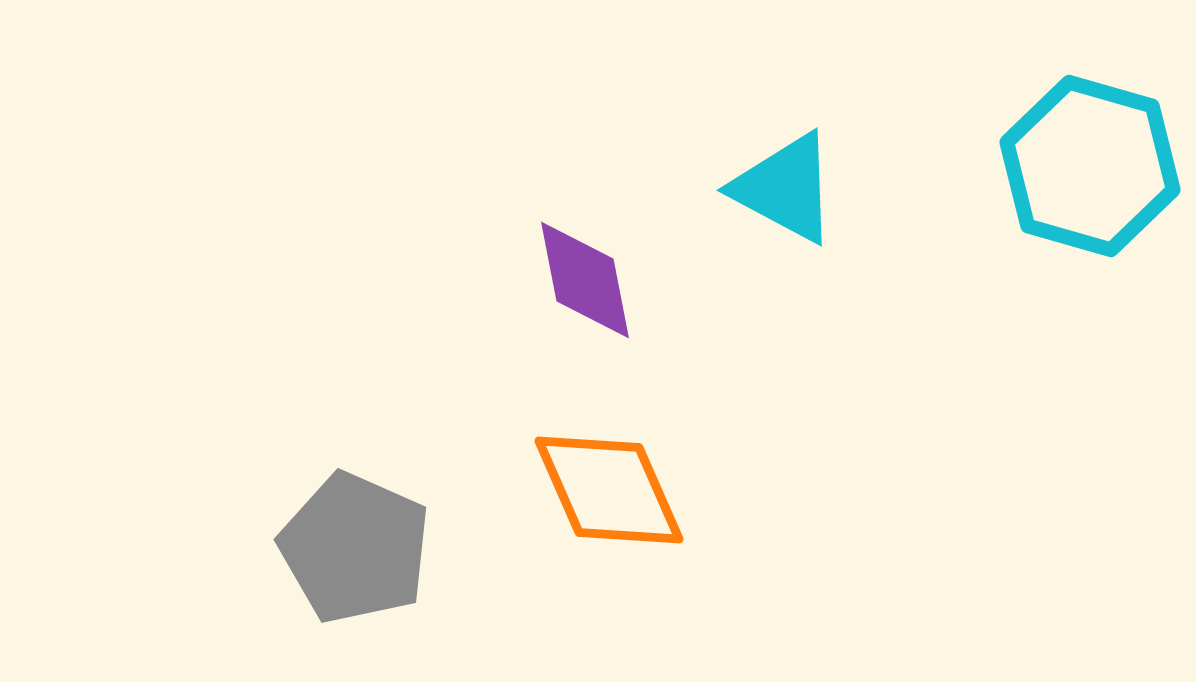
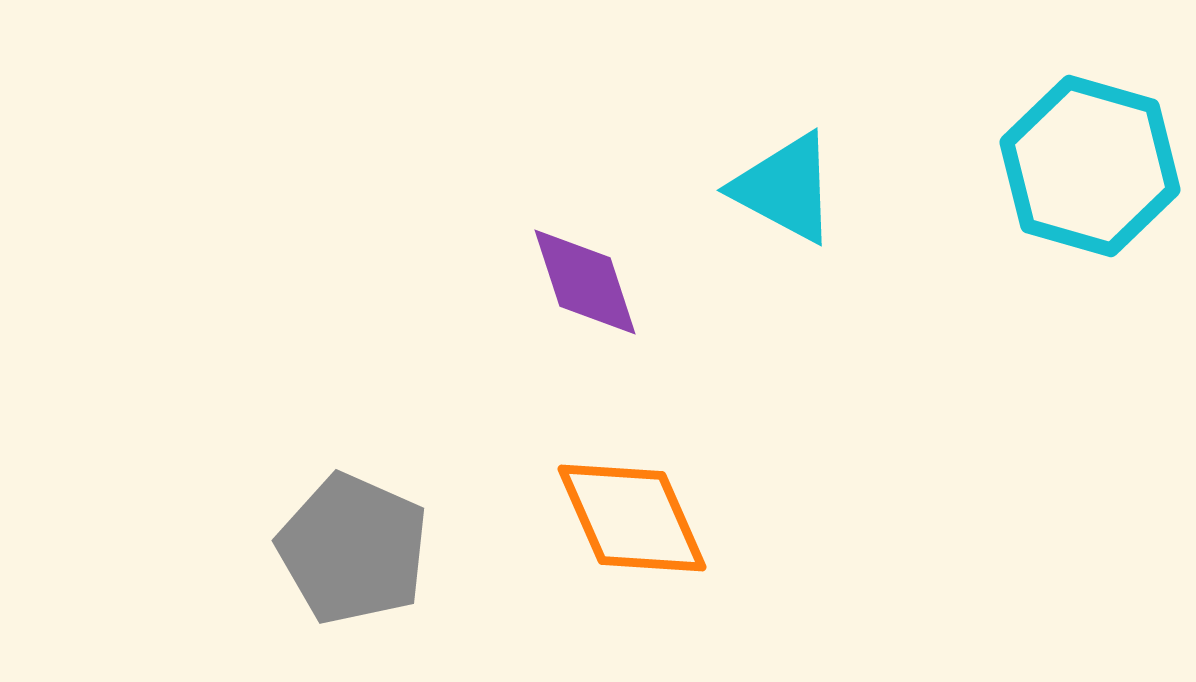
purple diamond: moved 2 px down; rotated 7 degrees counterclockwise
orange diamond: moved 23 px right, 28 px down
gray pentagon: moved 2 px left, 1 px down
